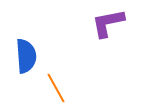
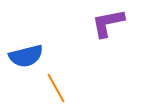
blue semicircle: rotated 80 degrees clockwise
